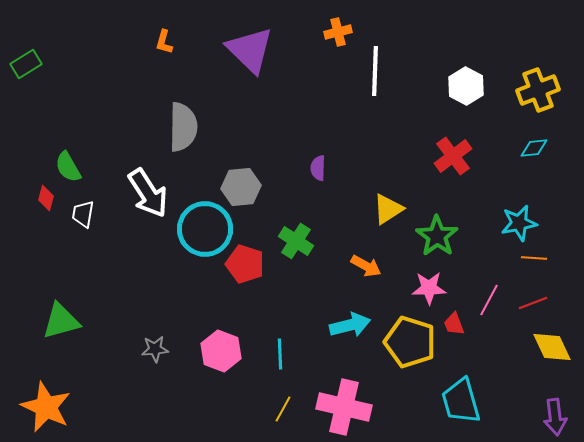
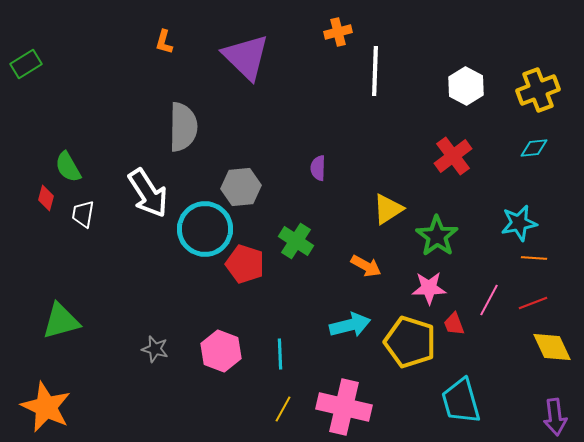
purple triangle: moved 4 px left, 7 px down
gray star: rotated 20 degrees clockwise
